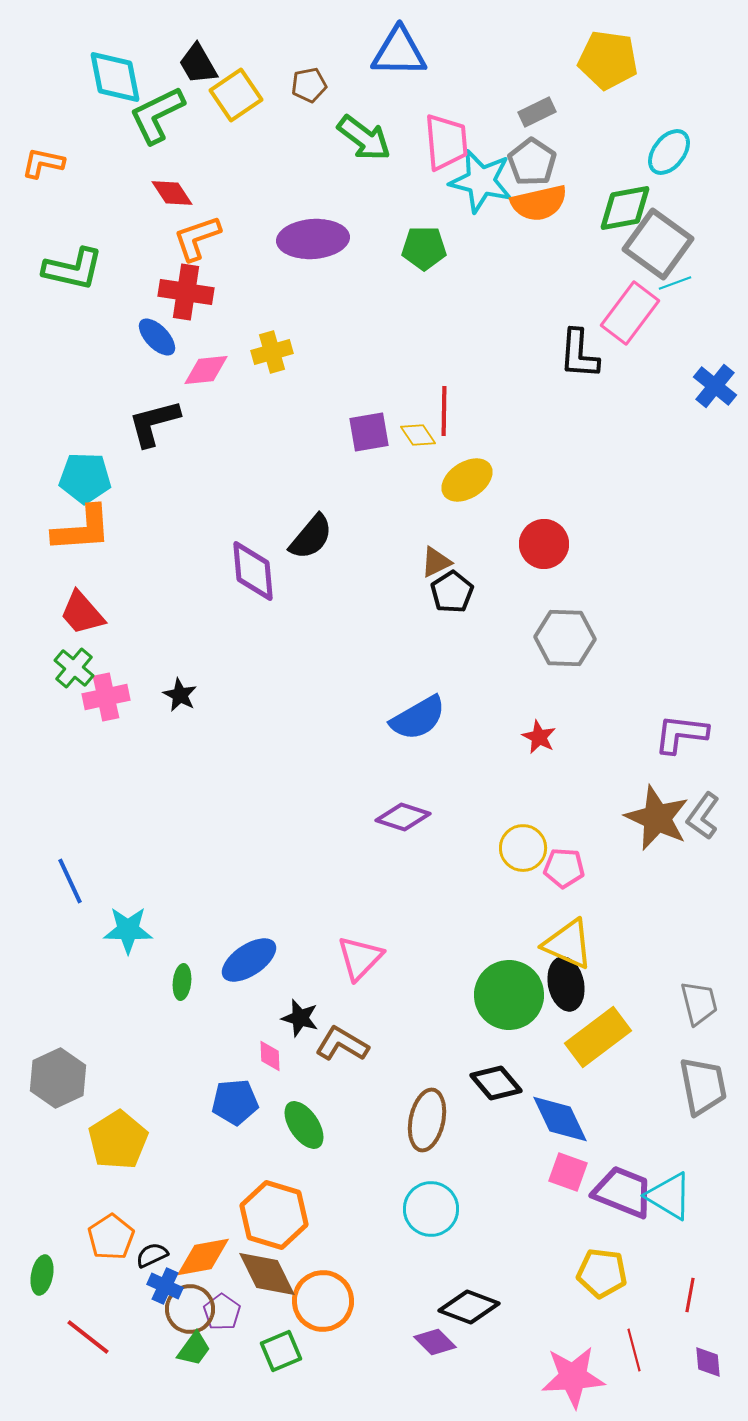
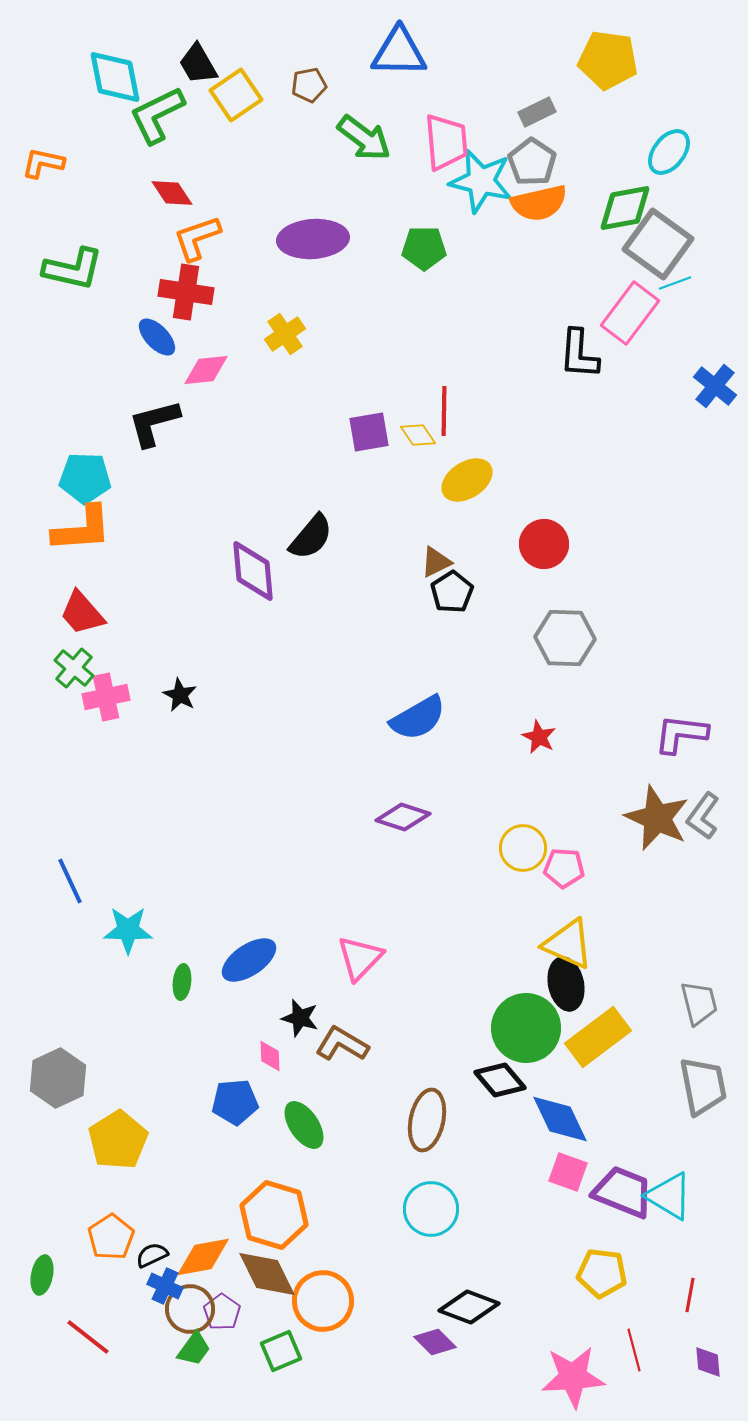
yellow cross at (272, 352): moved 13 px right, 18 px up; rotated 18 degrees counterclockwise
green circle at (509, 995): moved 17 px right, 33 px down
black diamond at (496, 1083): moved 4 px right, 3 px up
